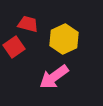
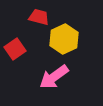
red trapezoid: moved 11 px right, 7 px up
red square: moved 1 px right, 2 px down
